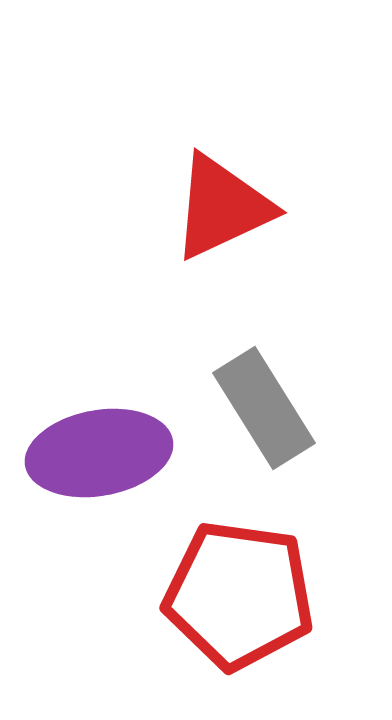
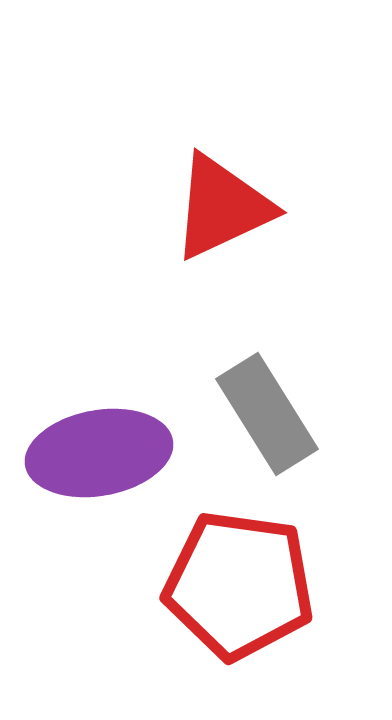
gray rectangle: moved 3 px right, 6 px down
red pentagon: moved 10 px up
